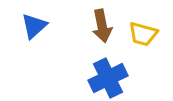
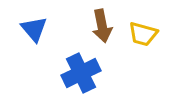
blue triangle: moved 3 px down; rotated 28 degrees counterclockwise
blue cross: moved 27 px left, 5 px up
